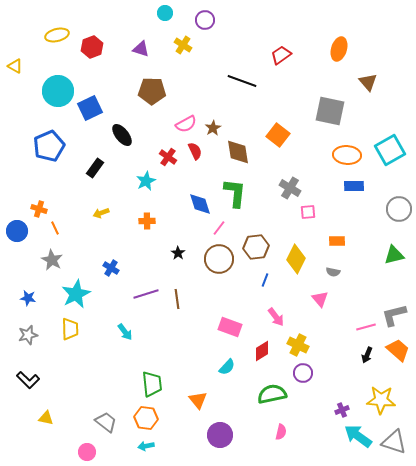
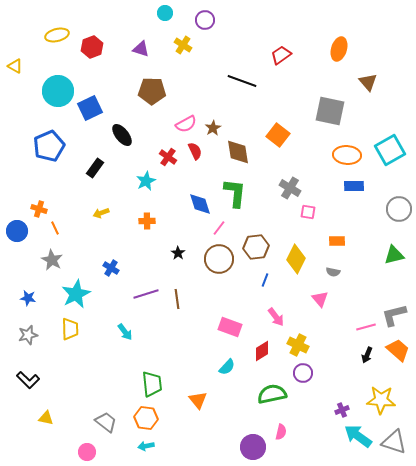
pink square at (308, 212): rotated 14 degrees clockwise
purple circle at (220, 435): moved 33 px right, 12 px down
